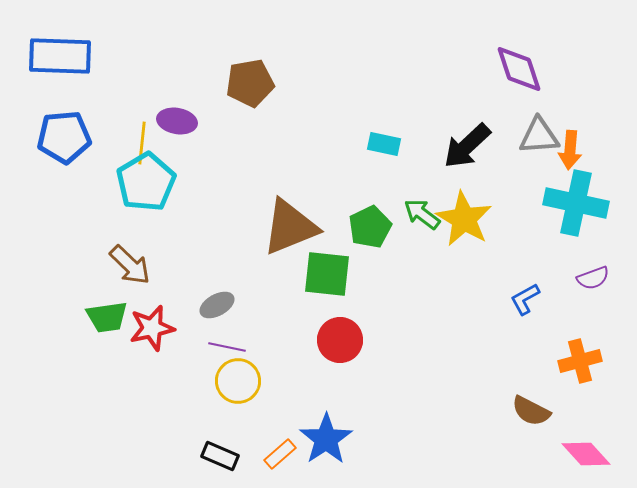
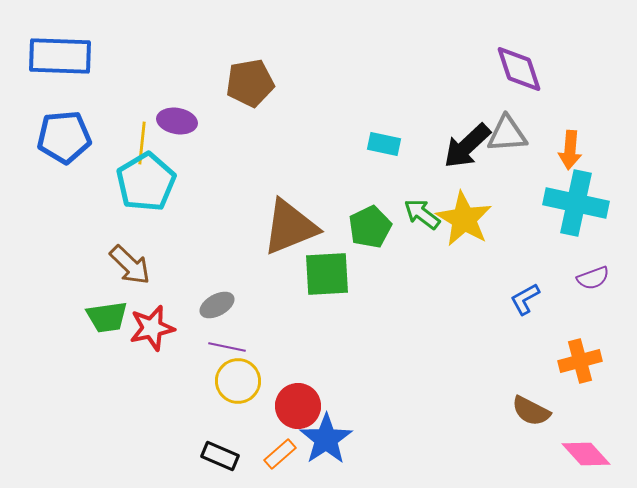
gray triangle: moved 32 px left, 2 px up
green square: rotated 9 degrees counterclockwise
red circle: moved 42 px left, 66 px down
